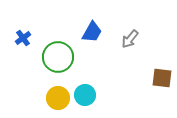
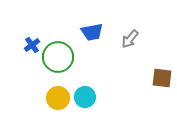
blue trapezoid: rotated 50 degrees clockwise
blue cross: moved 9 px right, 7 px down
cyan circle: moved 2 px down
